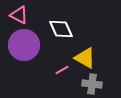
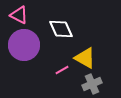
gray cross: rotated 30 degrees counterclockwise
